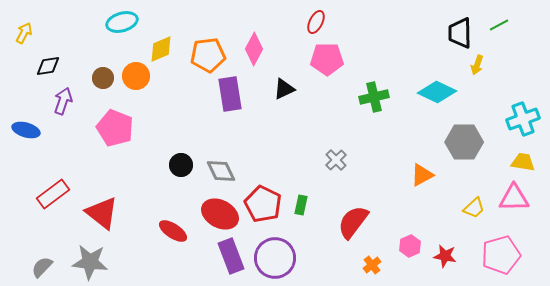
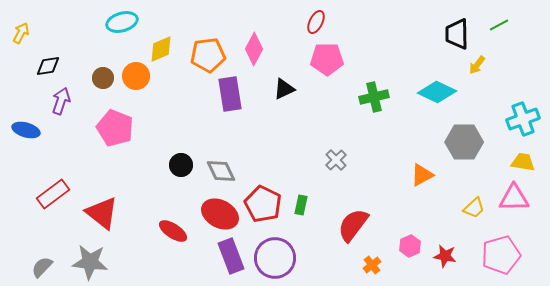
yellow arrow at (24, 33): moved 3 px left
black trapezoid at (460, 33): moved 3 px left, 1 px down
yellow arrow at (477, 65): rotated 18 degrees clockwise
purple arrow at (63, 101): moved 2 px left
red semicircle at (353, 222): moved 3 px down
